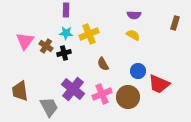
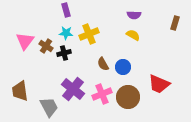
purple rectangle: rotated 16 degrees counterclockwise
blue circle: moved 15 px left, 4 px up
